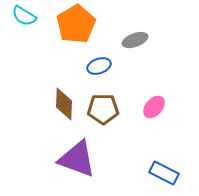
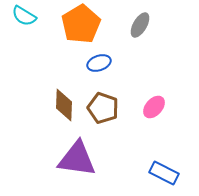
orange pentagon: moved 5 px right
gray ellipse: moved 5 px right, 15 px up; rotated 40 degrees counterclockwise
blue ellipse: moved 3 px up
brown diamond: moved 1 px down
brown pentagon: moved 1 px up; rotated 20 degrees clockwise
purple triangle: rotated 12 degrees counterclockwise
